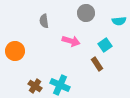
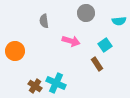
cyan cross: moved 4 px left, 2 px up
